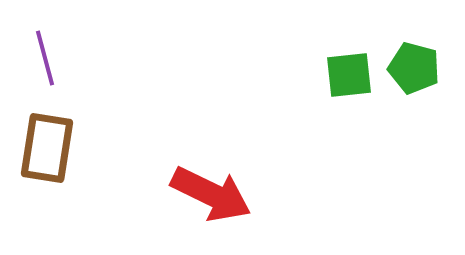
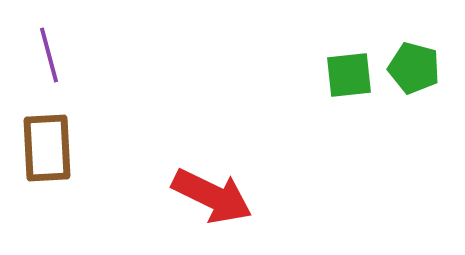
purple line: moved 4 px right, 3 px up
brown rectangle: rotated 12 degrees counterclockwise
red arrow: moved 1 px right, 2 px down
